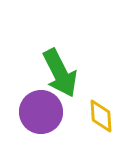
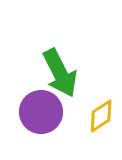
yellow diamond: rotated 60 degrees clockwise
